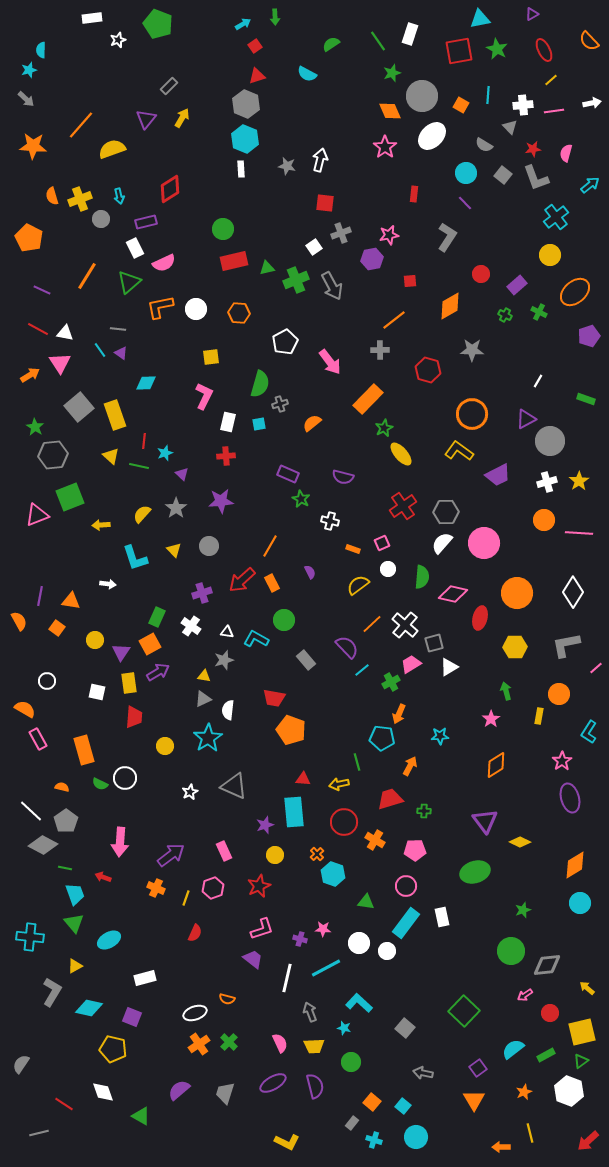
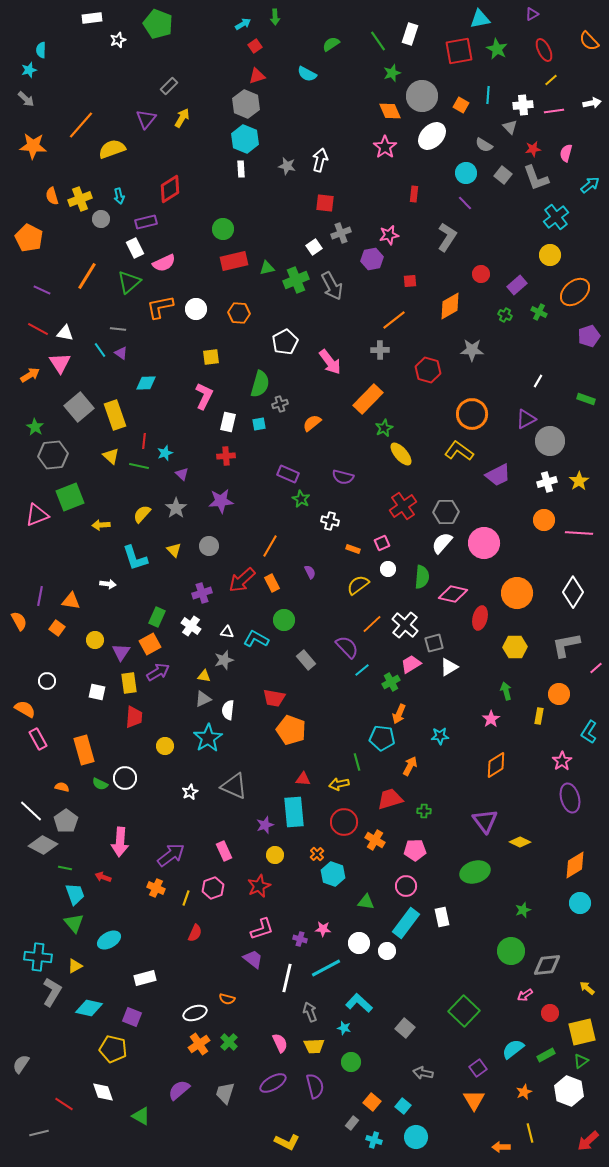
cyan cross at (30, 937): moved 8 px right, 20 px down
